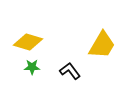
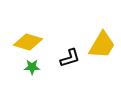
black L-shape: moved 13 px up; rotated 110 degrees clockwise
